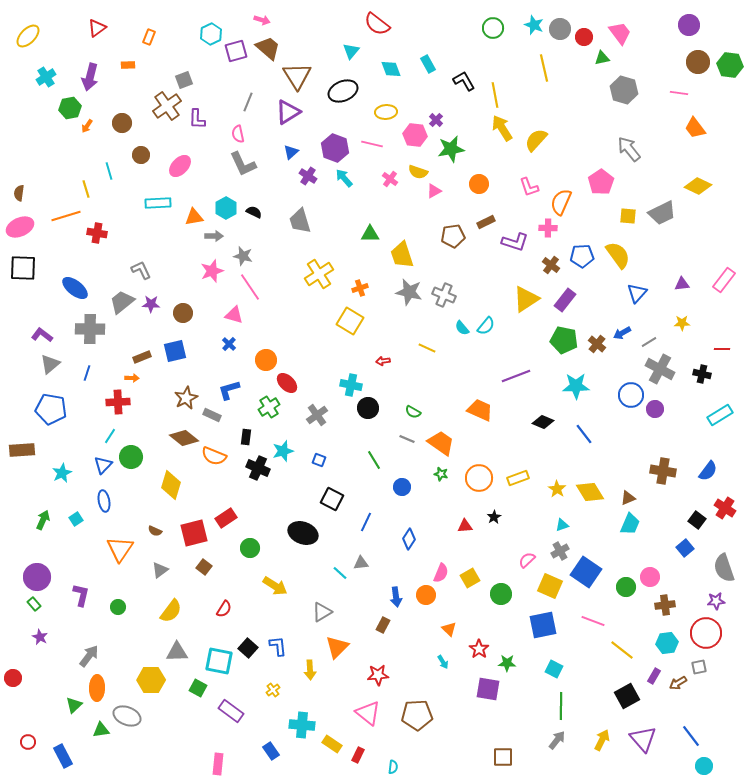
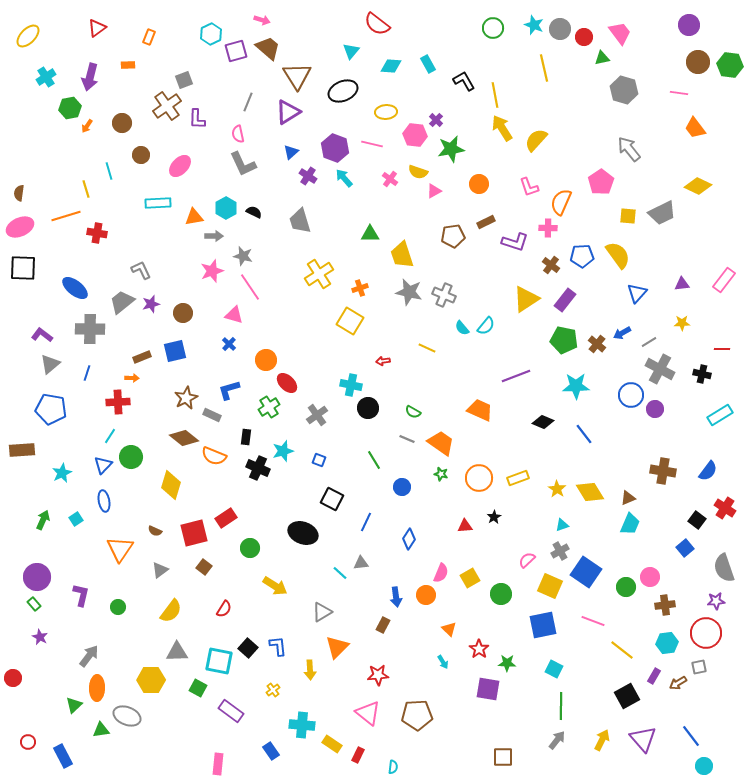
cyan diamond at (391, 69): moved 3 px up; rotated 65 degrees counterclockwise
purple star at (151, 304): rotated 18 degrees counterclockwise
